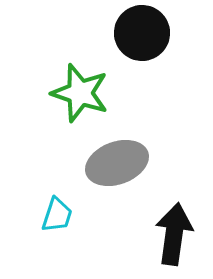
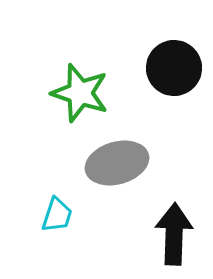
black circle: moved 32 px right, 35 px down
gray ellipse: rotated 4 degrees clockwise
black arrow: rotated 6 degrees counterclockwise
